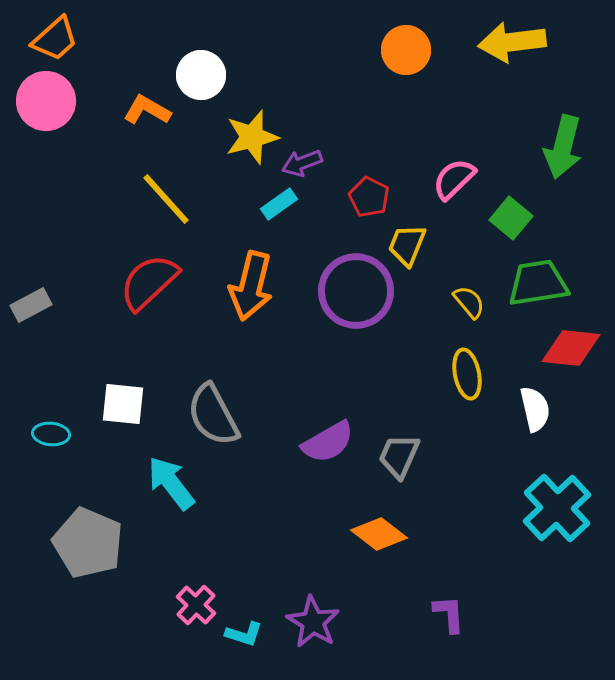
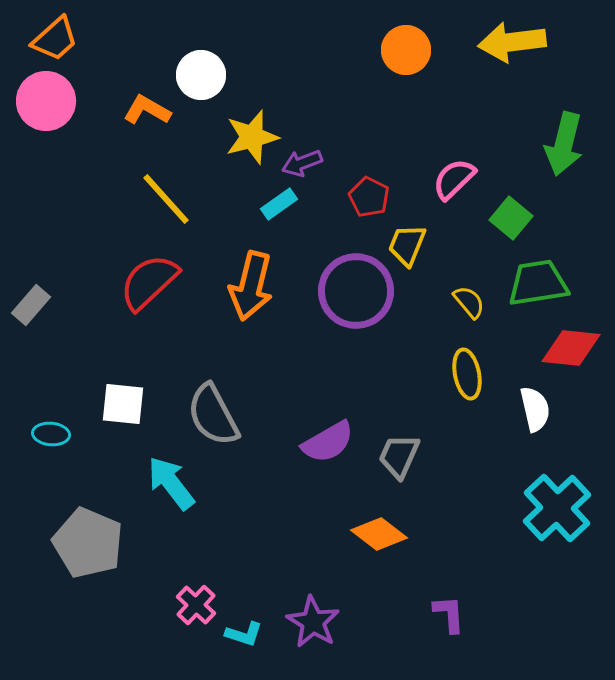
green arrow: moved 1 px right, 3 px up
gray rectangle: rotated 21 degrees counterclockwise
